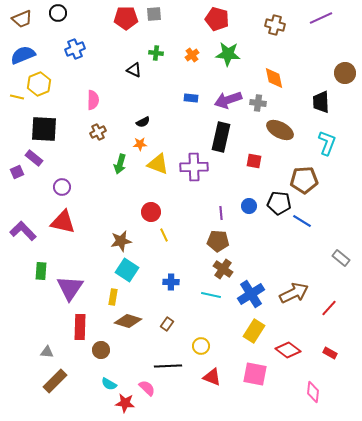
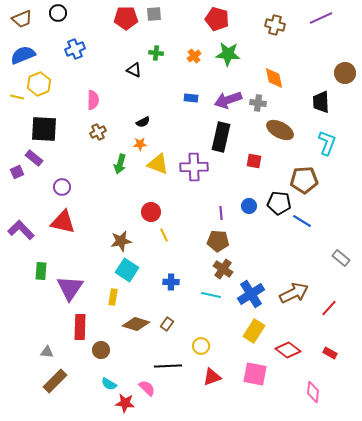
orange cross at (192, 55): moved 2 px right, 1 px down
purple L-shape at (23, 231): moved 2 px left, 1 px up
brown diamond at (128, 321): moved 8 px right, 3 px down
red triangle at (212, 377): rotated 42 degrees counterclockwise
